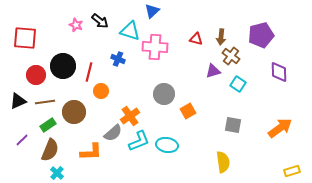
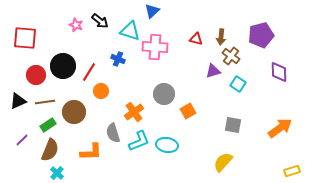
red line: rotated 18 degrees clockwise
orange cross: moved 4 px right, 4 px up
gray semicircle: rotated 114 degrees clockwise
yellow semicircle: rotated 130 degrees counterclockwise
